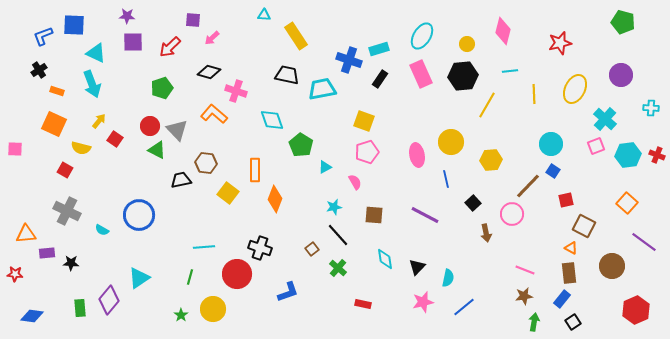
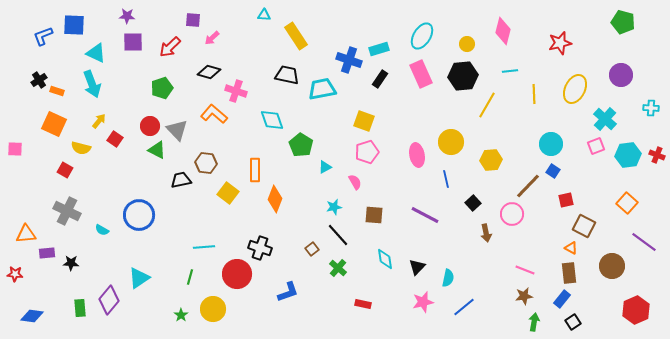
black cross at (39, 70): moved 10 px down
